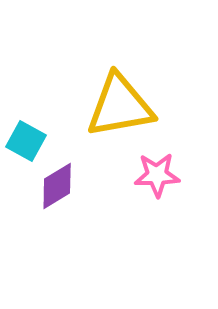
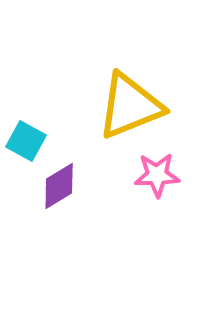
yellow triangle: moved 10 px right; rotated 12 degrees counterclockwise
purple diamond: moved 2 px right
